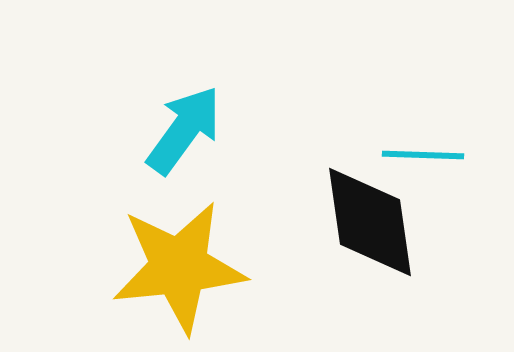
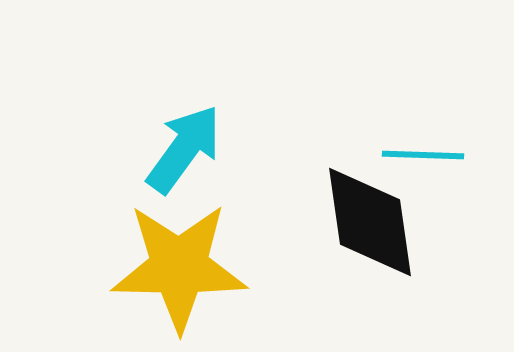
cyan arrow: moved 19 px down
yellow star: rotated 7 degrees clockwise
